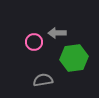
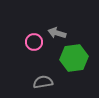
gray arrow: rotated 18 degrees clockwise
gray semicircle: moved 2 px down
